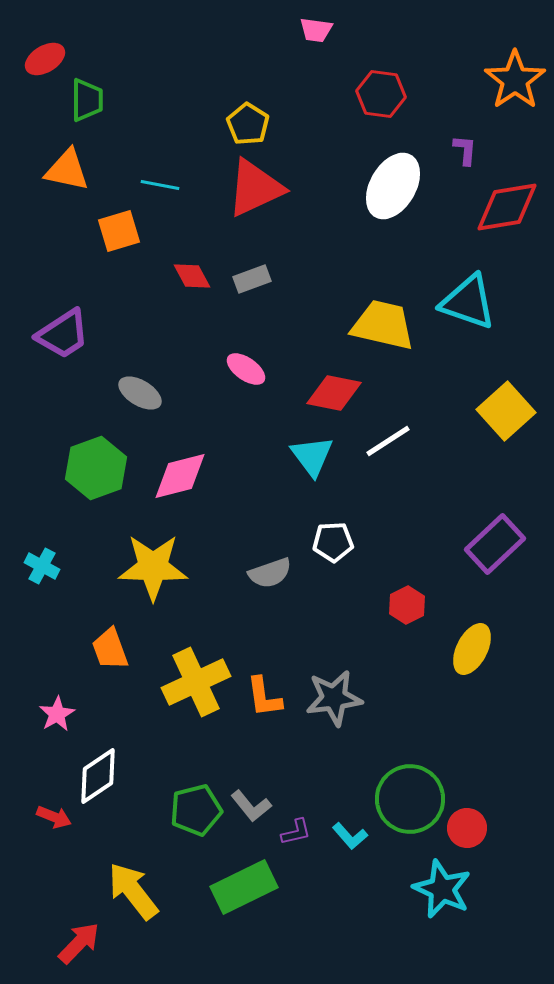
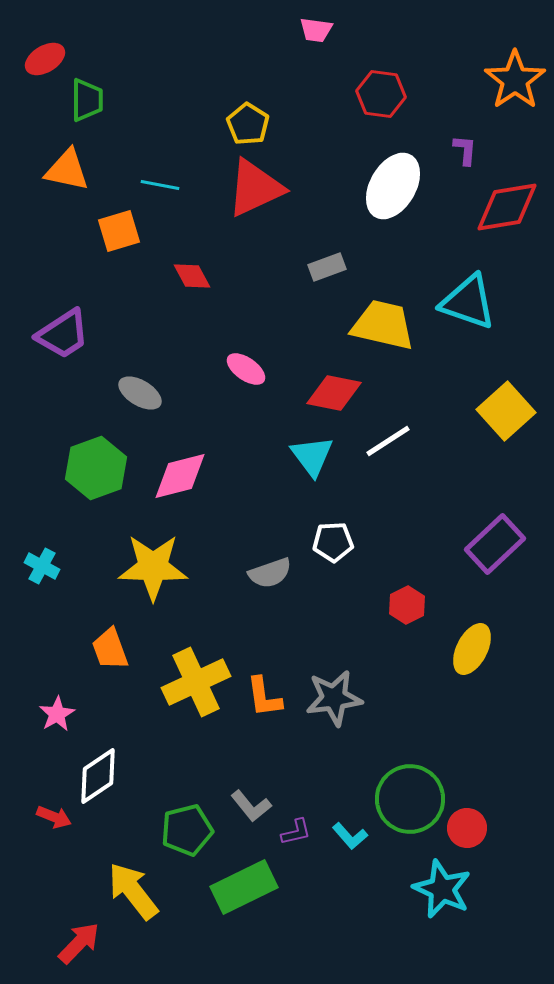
gray rectangle at (252, 279): moved 75 px right, 12 px up
green pentagon at (196, 810): moved 9 px left, 20 px down
